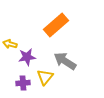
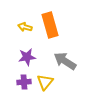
orange rectangle: moved 6 px left; rotated 65 degrees counterclockwise
yellow arrow: moved 15 px right, 17 px up
yellow triangle: moved 5 px down
purple cross: moved 1 px right, 1 px up
